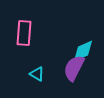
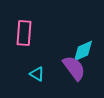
purple semicircle: rotated 116 degrees clockwise
